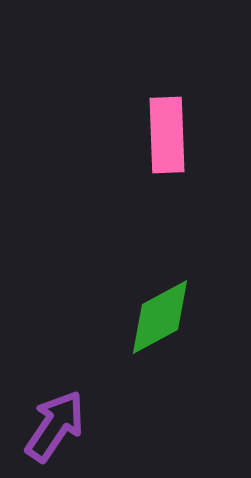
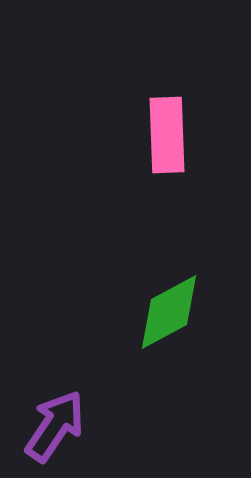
green diamond: moved 9 px right, 5 px up
